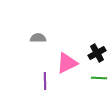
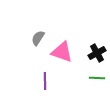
gray semicircle: rotated 56 degrees counterclockwise
pink triangle: moved 5 px left, 11 px up; rotated 45 degrees clockwise
green line: moved 2 px left
